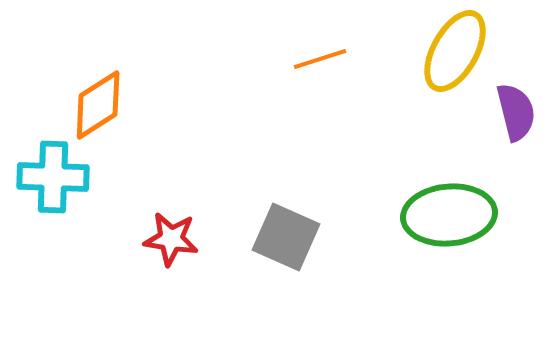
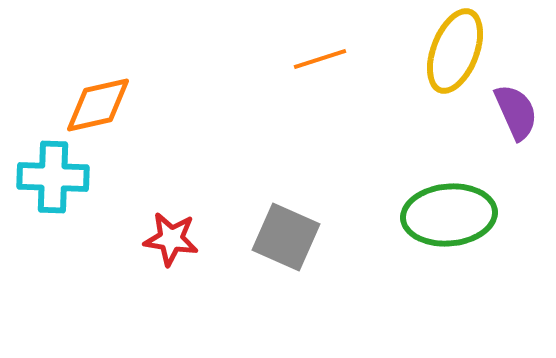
yellow ellipse: rotated 8 degrees counterclockwise
orange diamond: rotated 20 degrees clockwise
purple semicircle: rotated 10 degrees counterclockwise
